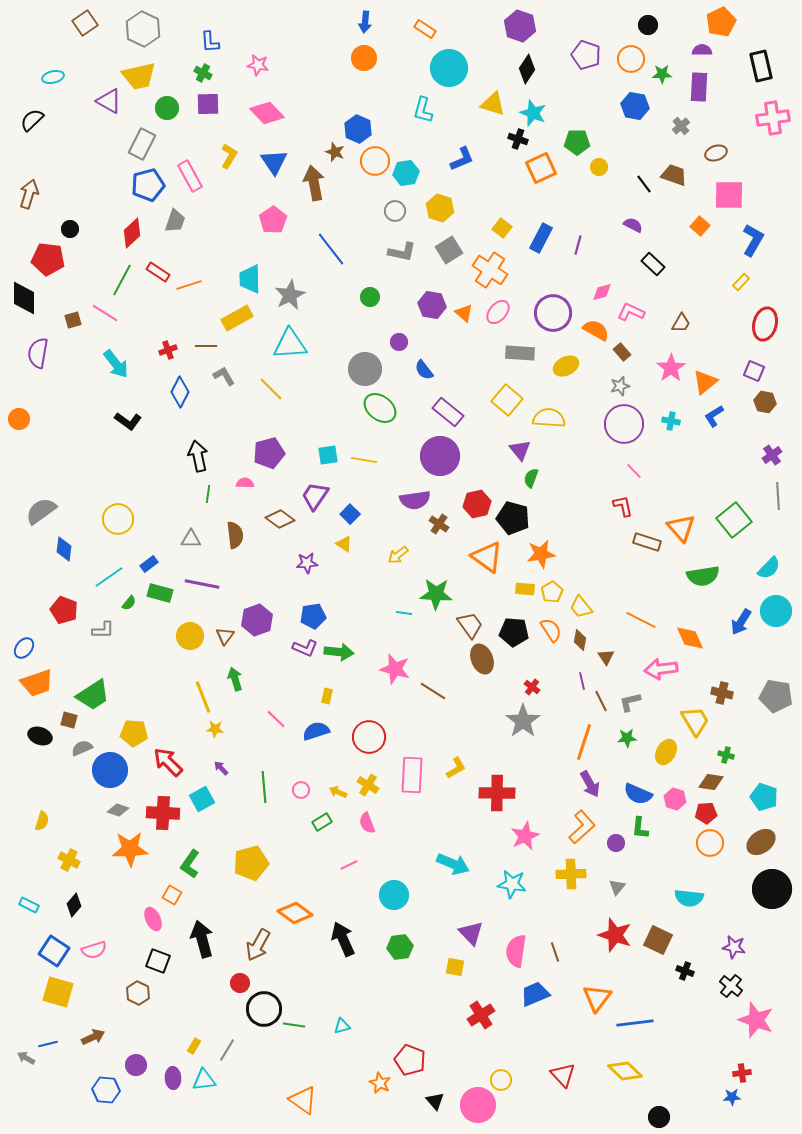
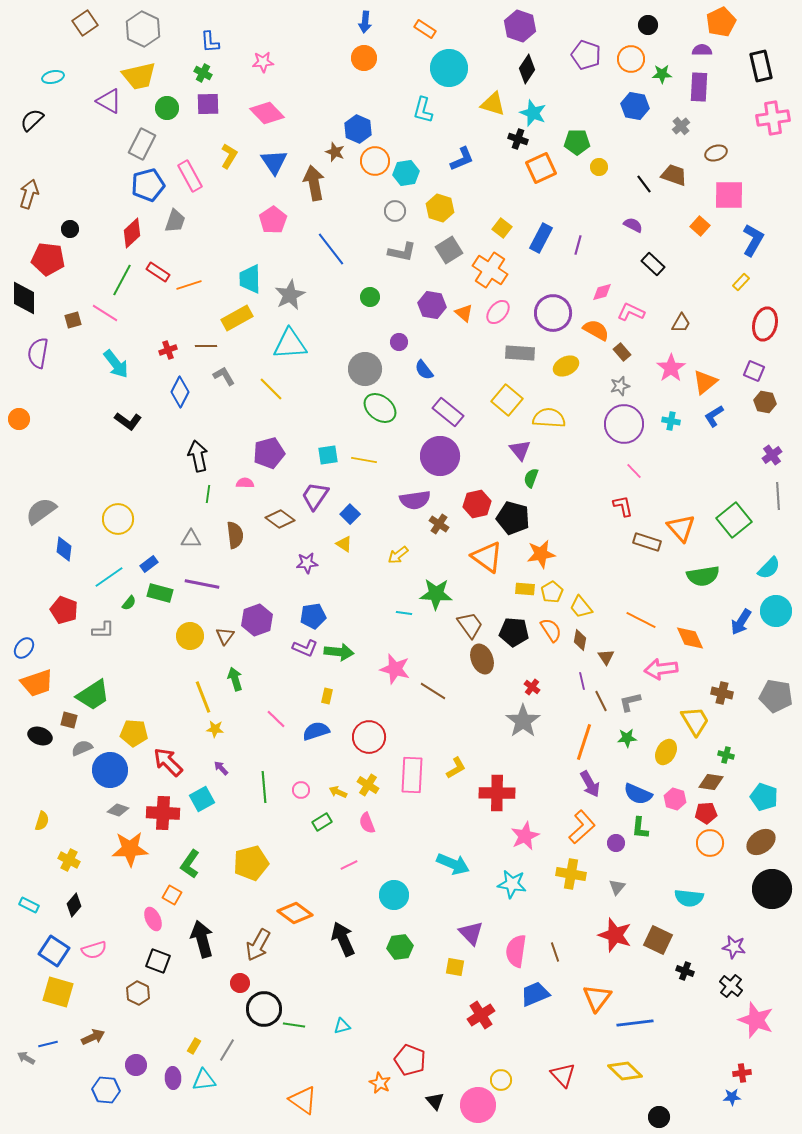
pink star at (258, 65): moved 5 px right, 3 px up; rotated 15 degrees counterclockwise
yellow cross at (571, 874): rotated 12 degrees clockwise
